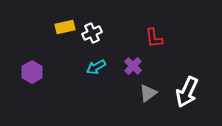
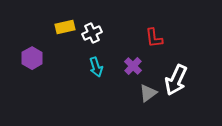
cyan arrow: rotated 78 degrees counterclockwise
purple hexagon: moved 14 px up
white arrow: moved 11 px left, 12 px up
